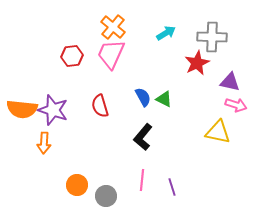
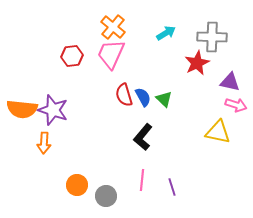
green triangle: rotated 18 degrees clockwise
red semicircle: moved 24 px right, 11 px up
